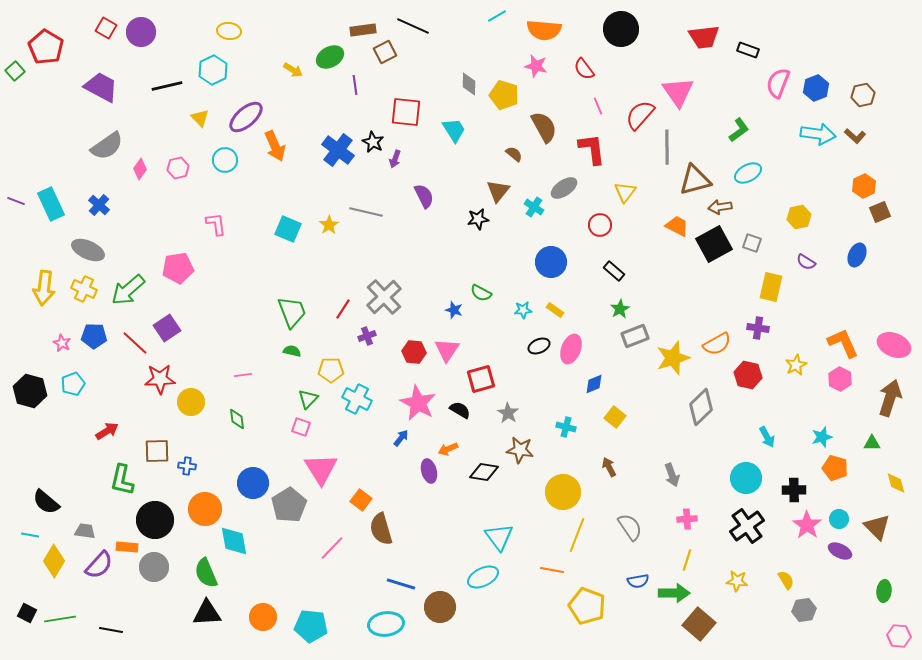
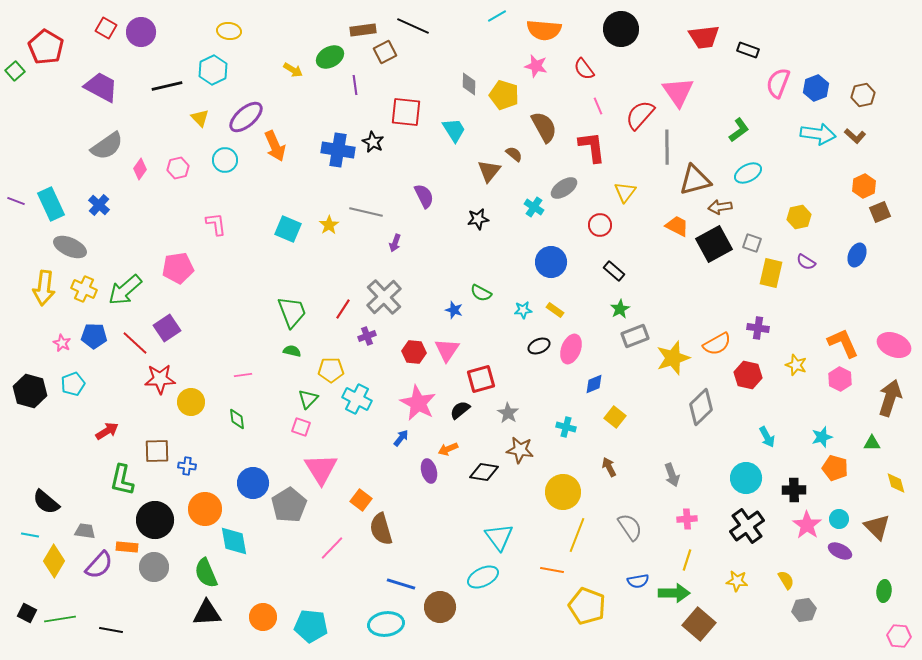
red L-shape at (592, 149): moved 2 px up
blue cross at (338, 150): rotated 28 degrees counterclockwise
purple arrow at (395, 159): moved 84 px down
brown triangle at (498, 191): moved 9 px left, 20 px up
gray ellipse at (88, 250): moved 18 px left, 3 px up
yellow rectangle at (771, 287): moved 14 px up
green arrow at (128, 290): moved 3 px left
yellow star at (796, 365): rotated 25 degrees counterclockwise
black semicircle at (460, 410): rotated 70 degrees counterclockwise
